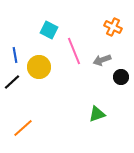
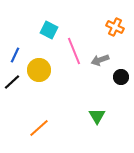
orange cross: moved 2 px right
blue line: rotated 35 degrees clockwise
gray arrow: moved 2 px left
yellow circle: moved 3 px down
green triangle: moved 2 px down; rotated 42 degrees counterclockwise
orange line: moved 16 px right
